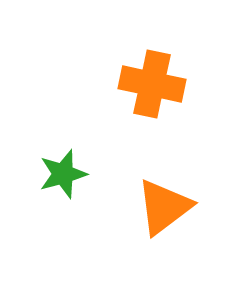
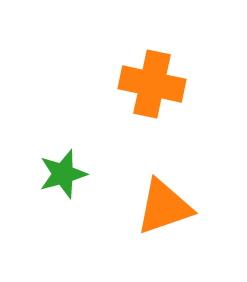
orange triangle: rotated 18 degrees clockwise
